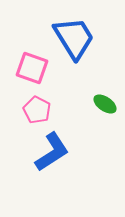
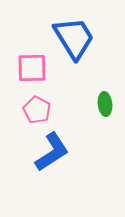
pink square: rotated 20 degrees counterclockwise
green ellipse: rotated 50 degrees clockwise
